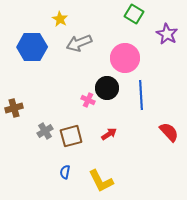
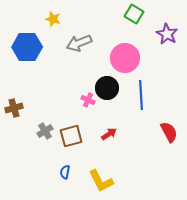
yellow star: moved 7 px left; rotated 14 degrees counterclockwise
blue hexagon: moved 5 px left
red semicircle: rotated 15 degrees clockwise
